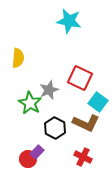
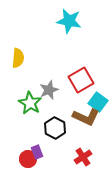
red square: moved 1 px right, 2 px down; rotated 35 degrees clockwise
brown L-shape: moved 6 px up
purple rectangle: rotated 64 degrees counterclockwise
red cross: rotated 30 degrees clockwise
